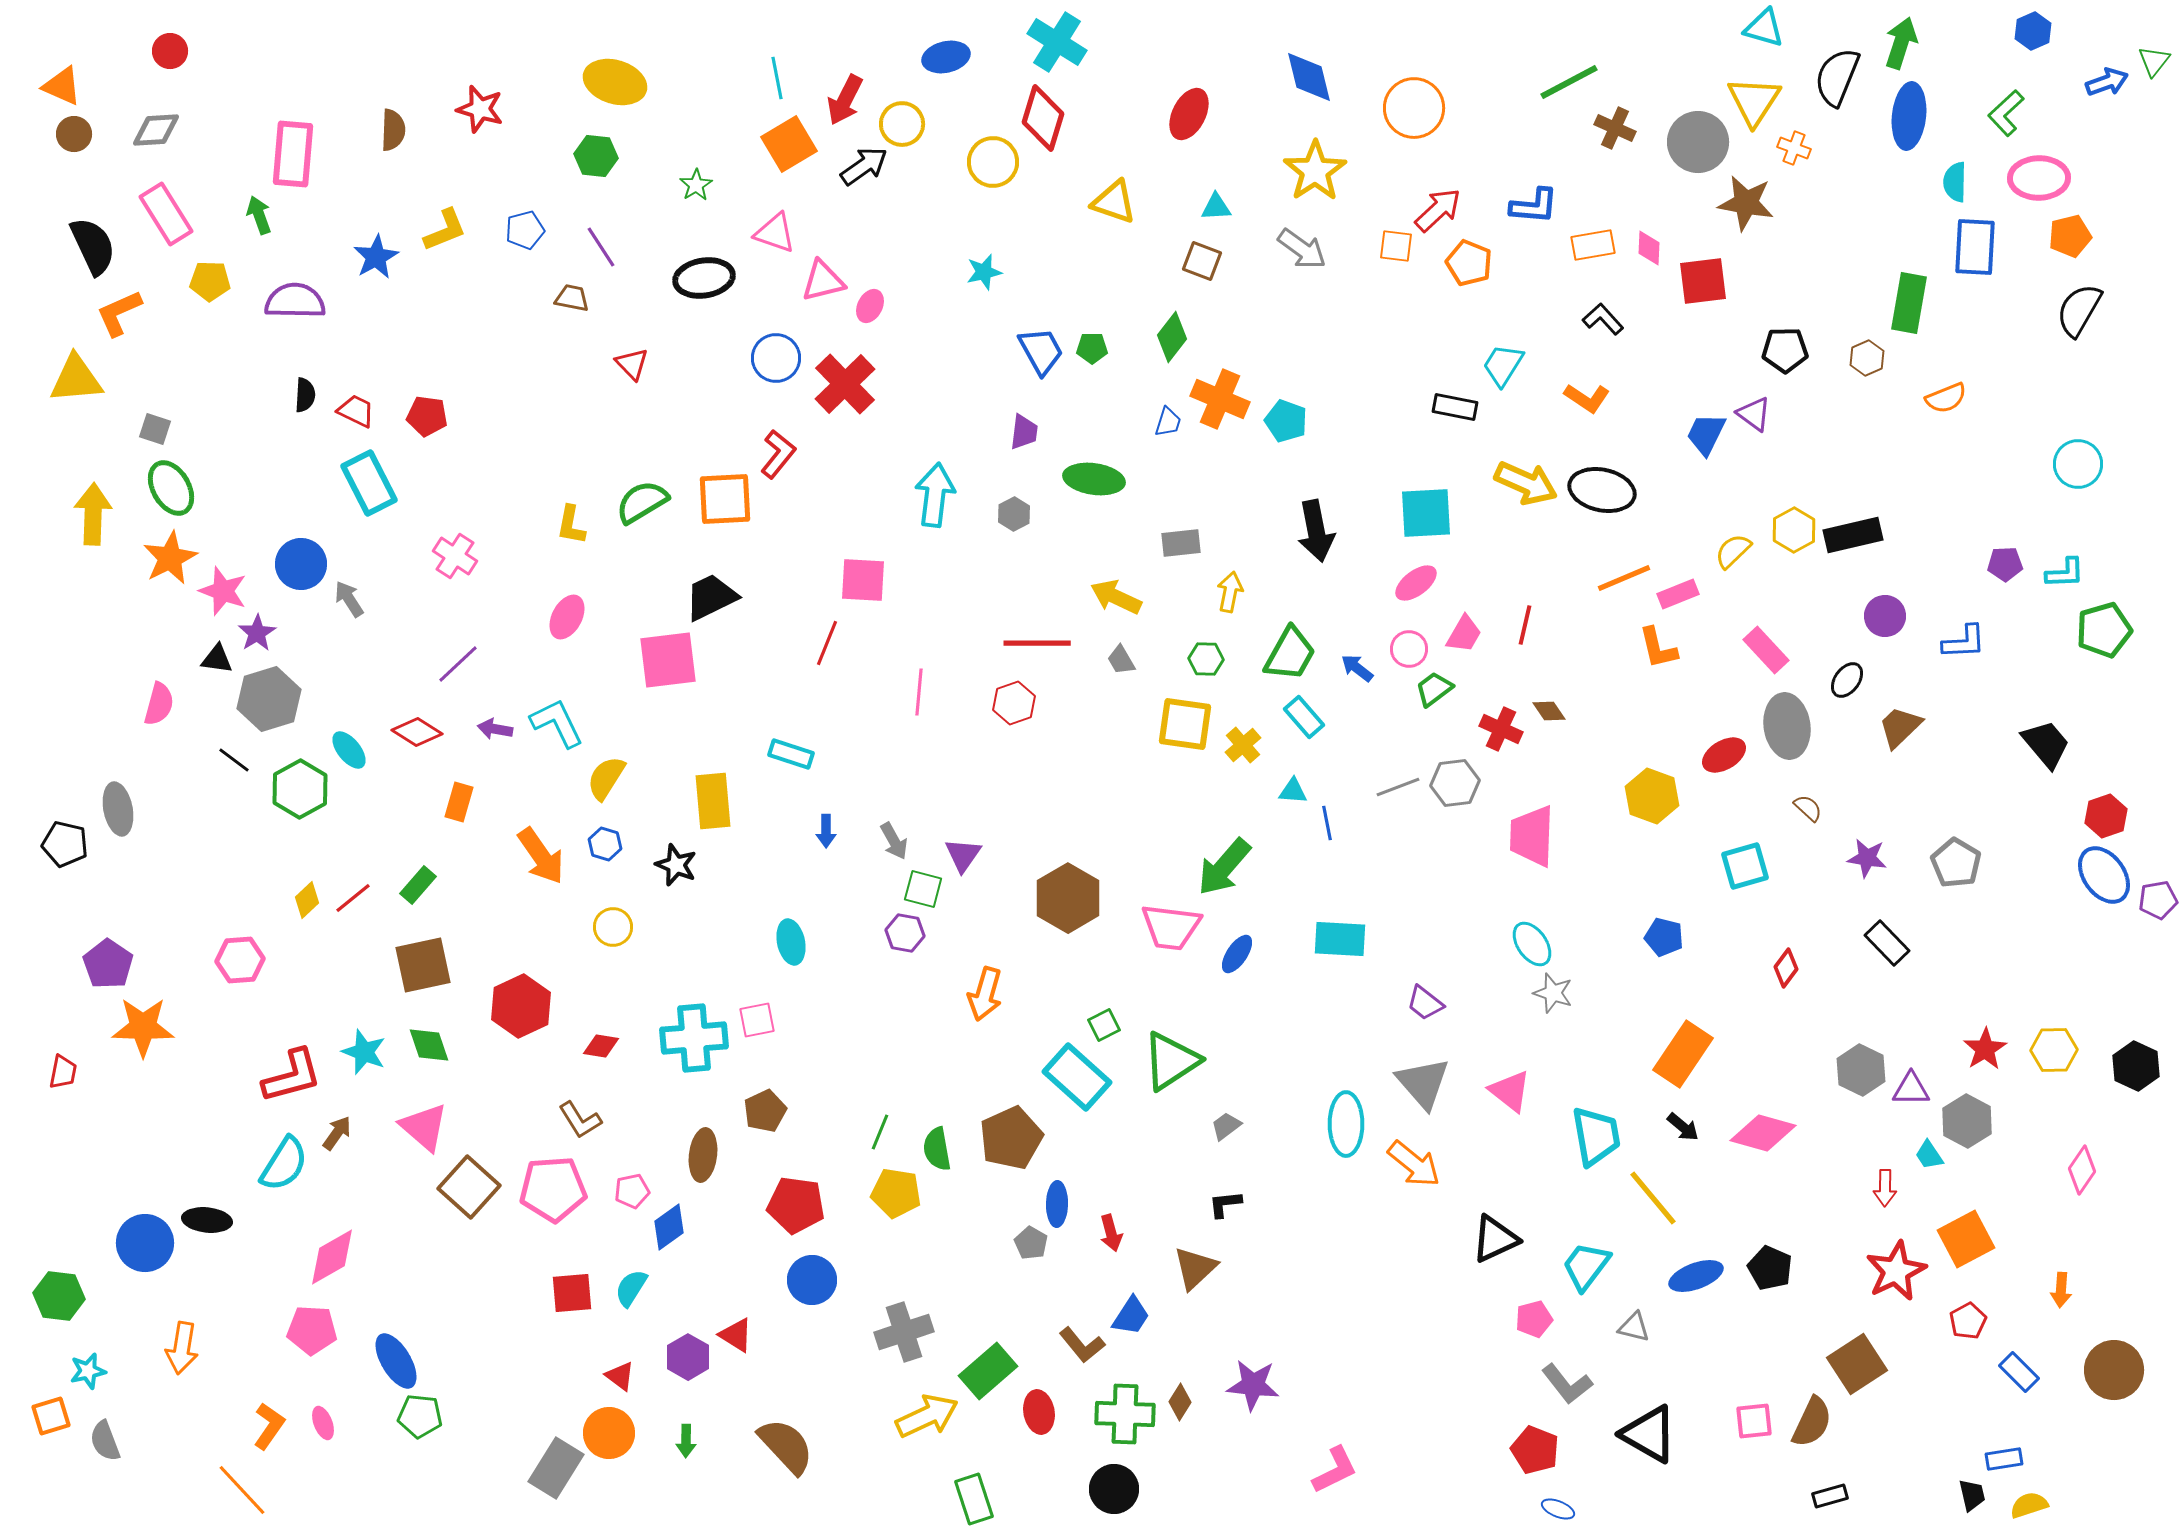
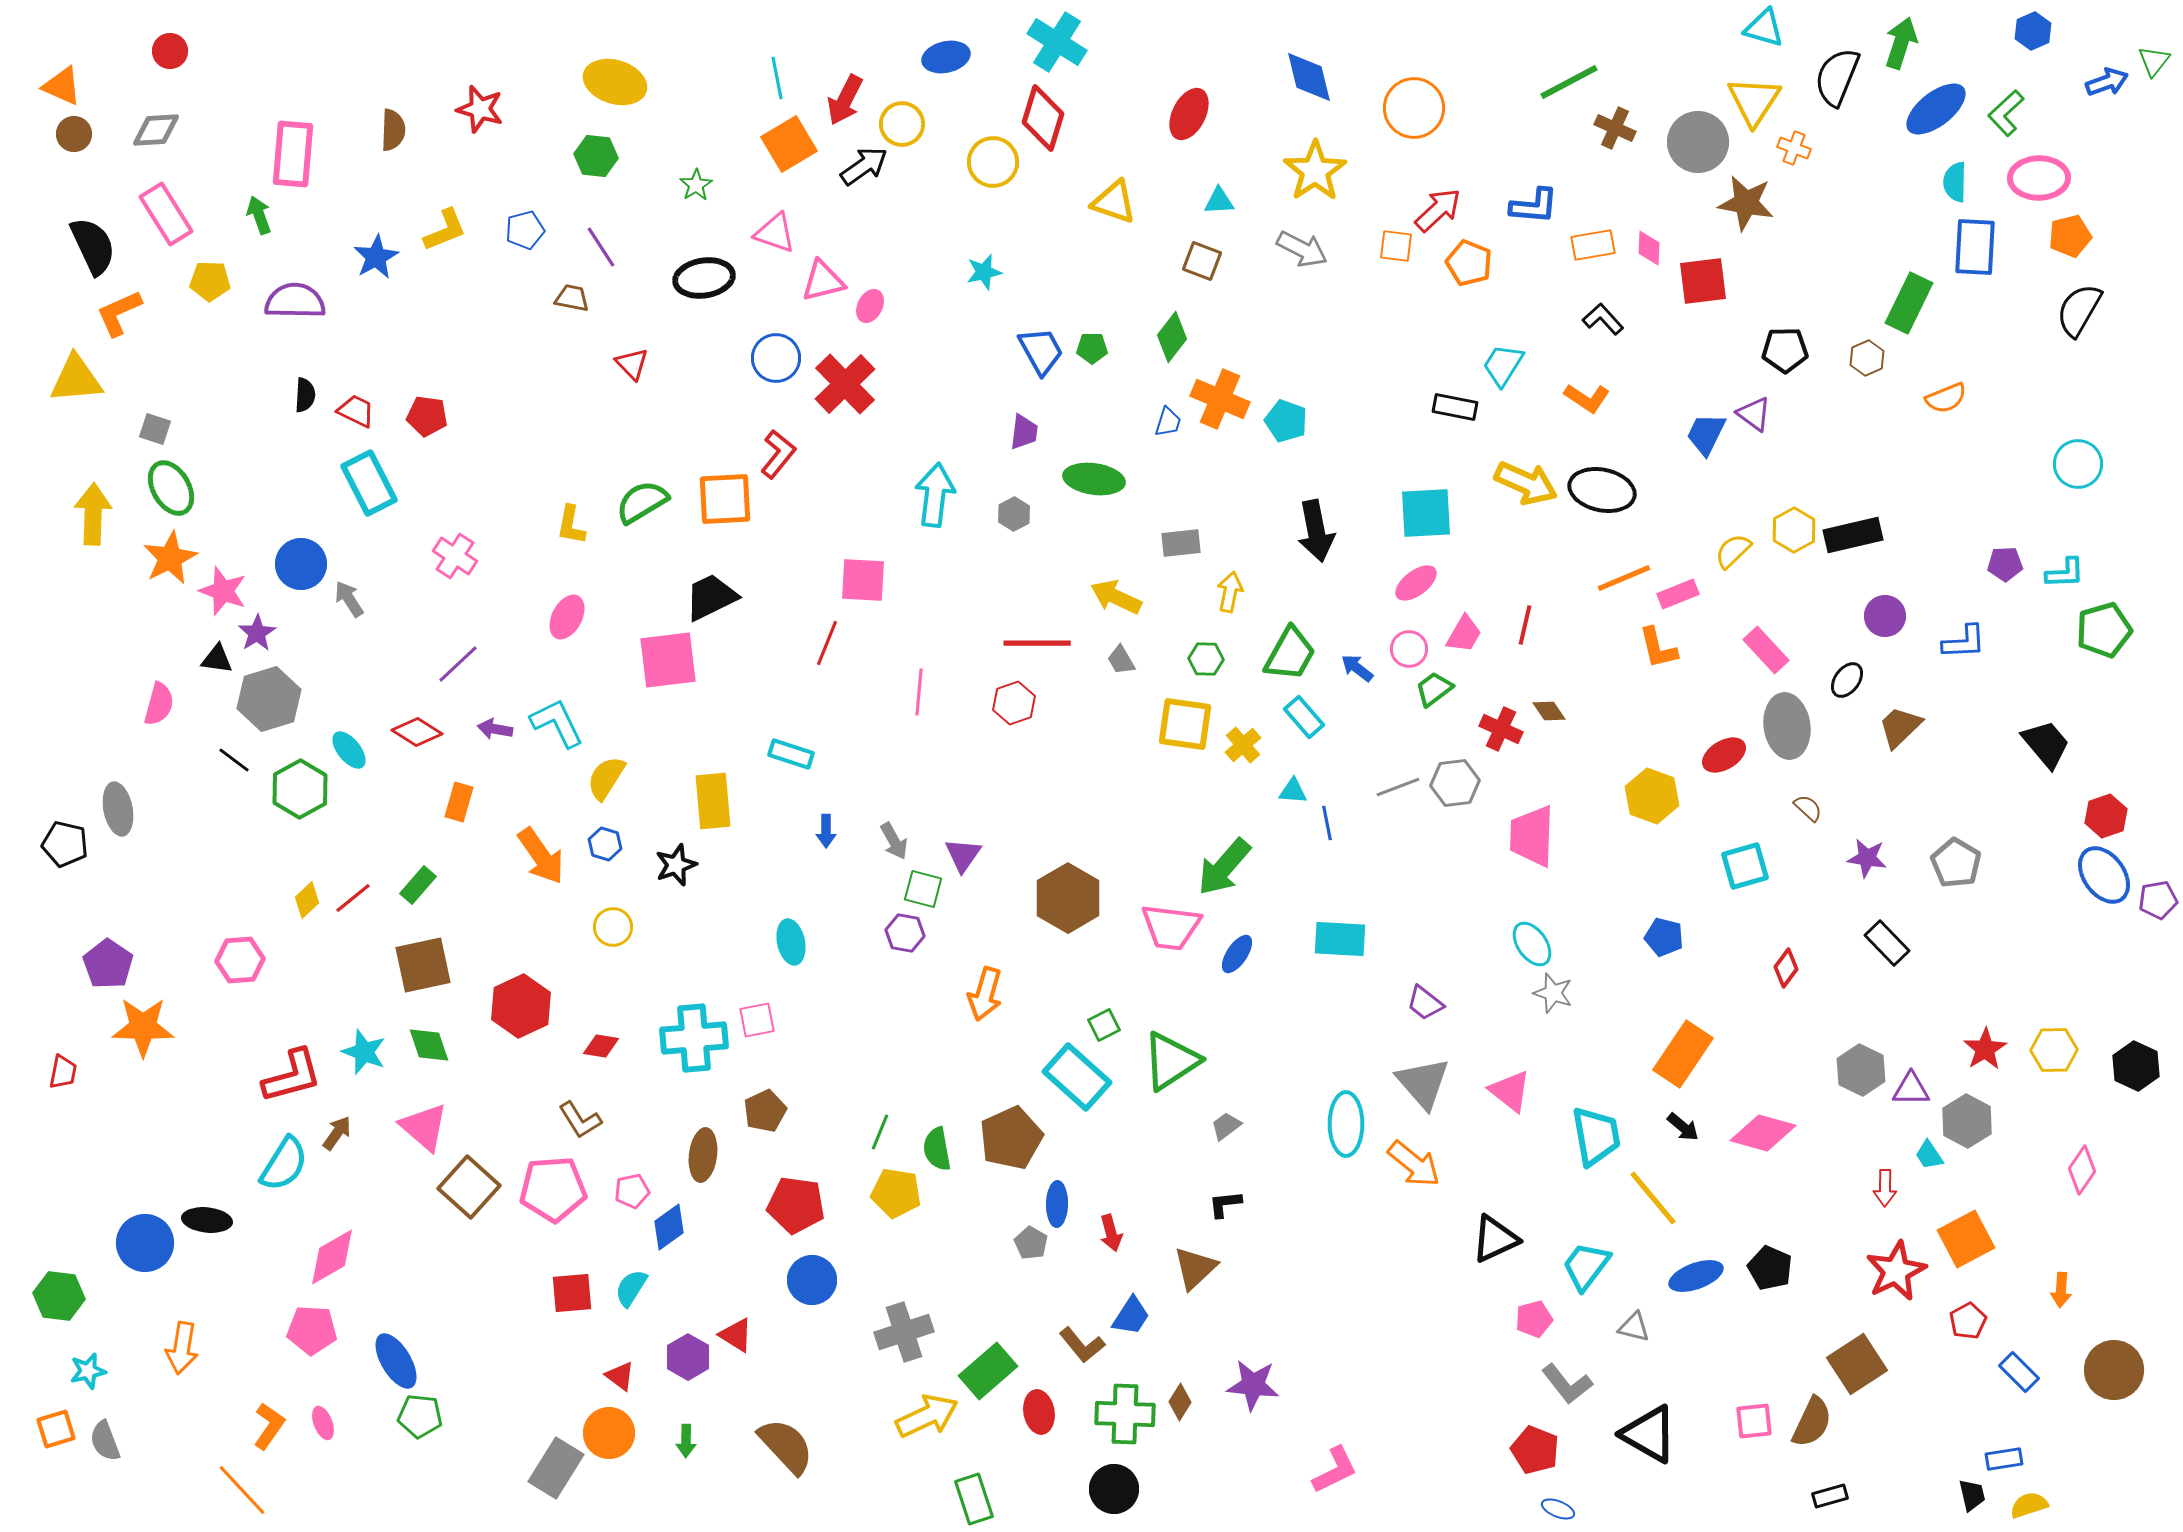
blue ellipse at (1909, 116): moved 27 px right, 7 px up; rotated 46 degrees clockwise
cyan triangle at (1216, 207): moved 3 px right, 6 px up
gray arrow at (1302, 249): rotated 9 degrees counterclockwise
green rectangle at (1909, 303): rotated 16 degrees clockwise
black star at (676, 865): rotated 30 degrees clockwise
orange square at (51, 1416): moved 5 px right, 13 px down
